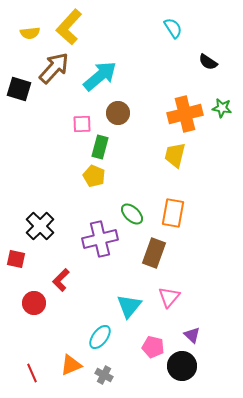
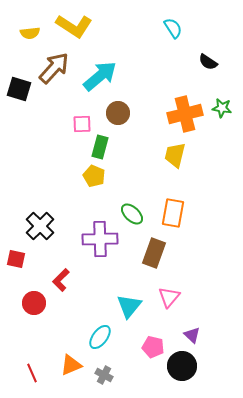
yellow L-shape: moved 5 px right, 1 px up; rotated 99 degrees counterclockwise
purple cross: rotated 12 degrees clockwise
